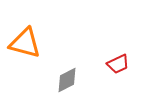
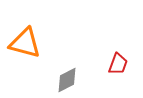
red trapezoid: rotated 45 degrees counterclockwise
